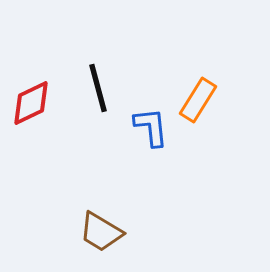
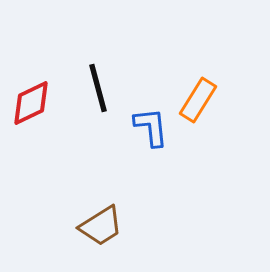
brown trapezoid: moved 6 px up; rotated 63 degrees counterclockwise
